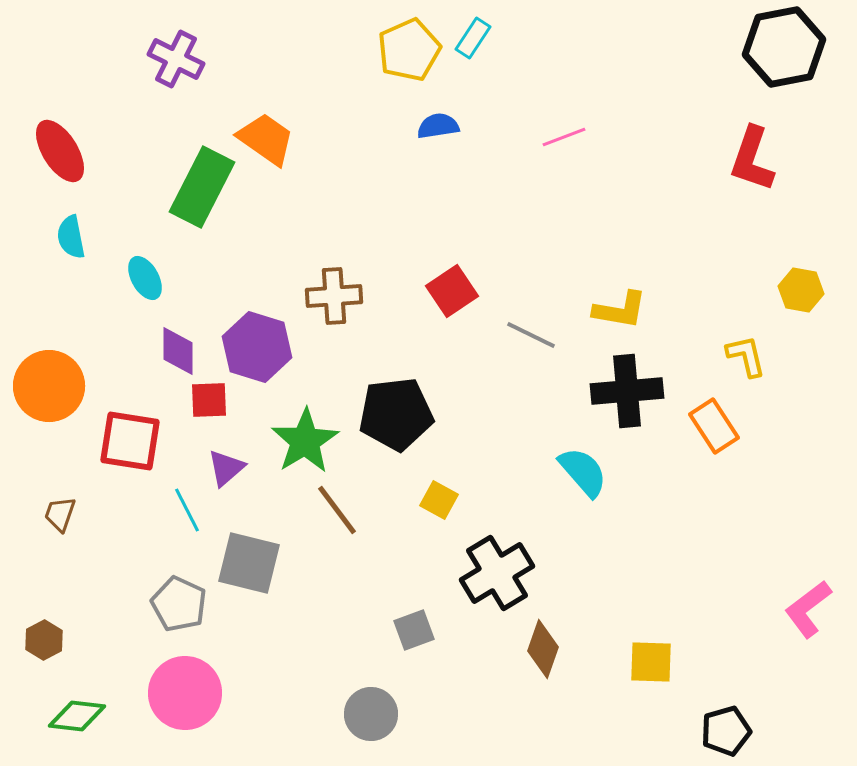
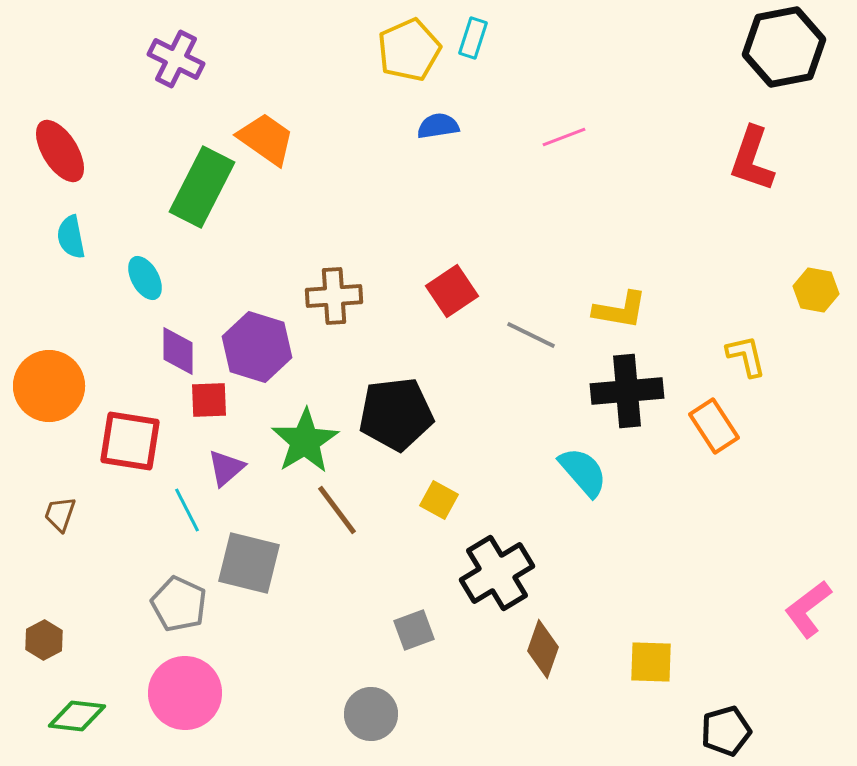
cyan rectangle at (473, 38): rotated 15 degrees counterclockwise
yellow hexagon at (801, 290): moved 15 px right
